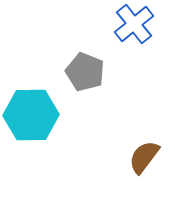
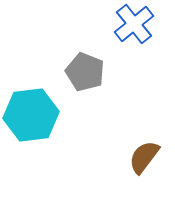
cyan hexagon: rotated 6 degrees counterclockwise
